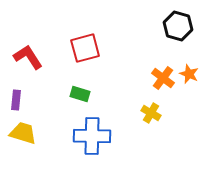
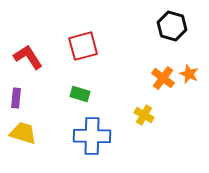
black hexagon: moved 6 px left
red square: moved 2 px left, 2 px up
purple rectangle: moved 2 px up
yellow cross: moved 7 px left, 2 px down
